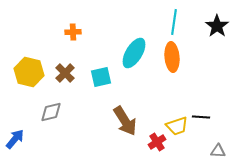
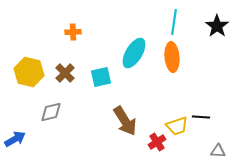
blue arrow: rotated 20 degrees clockwise
